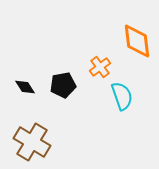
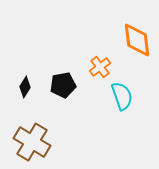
orange diamond: moved 1 px up
black diamond: rotated 65 degrees clockwise
